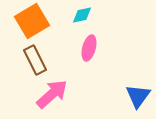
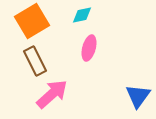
brown rectangle: moved 1 px down
